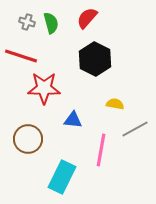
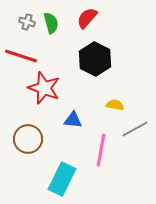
red star: rotated 20 degrees clockwise
yellow semicircle: moved 1 px down
cyan rectangle: moved 2 px down
